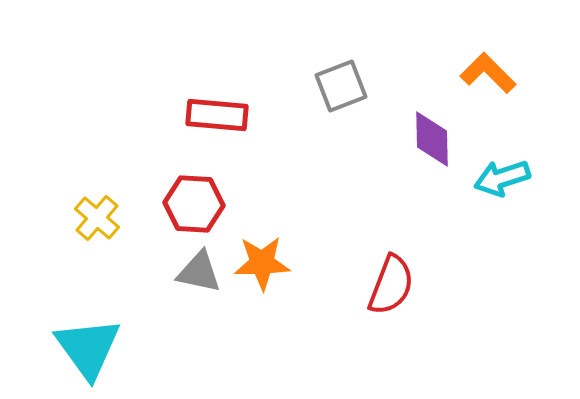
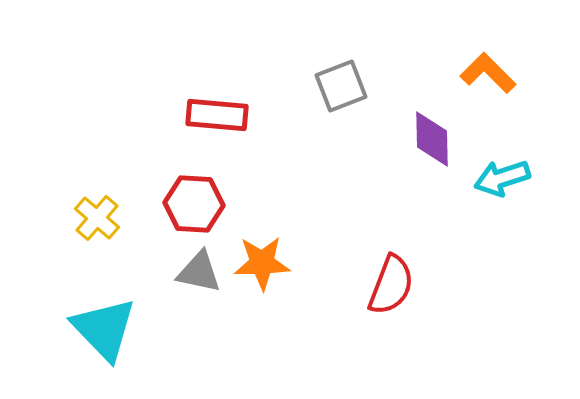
cyan triangle: moved 16 px right, 19 px up; rotated 8 degrees counterclockwise
